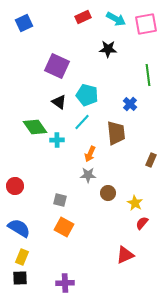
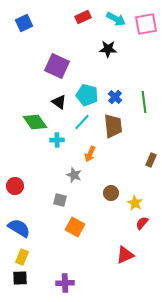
green line: moved 4 px left, 27 px down
blue cross: moved 15 px left, 7 px up
green diamond: moved 5 px up
brown trapezoid: moved 3 px left, 7 px up
gray star: moved 14 px left; rotated 21 degrees clockwise
brown circle: moved 3 px right
orange square: moved 11 px right
